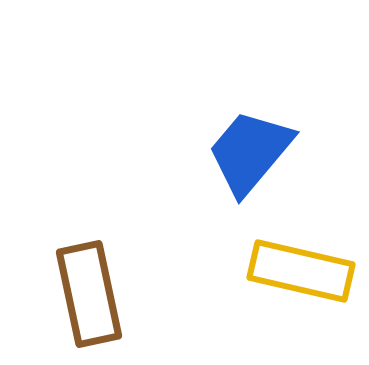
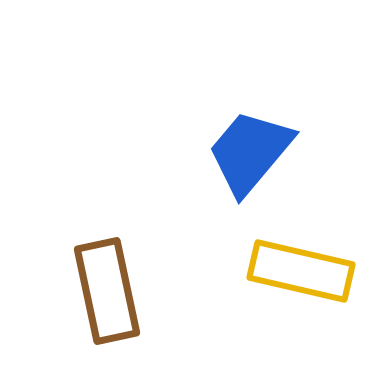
brown rectangle: moved 18 px right, 3 px up
